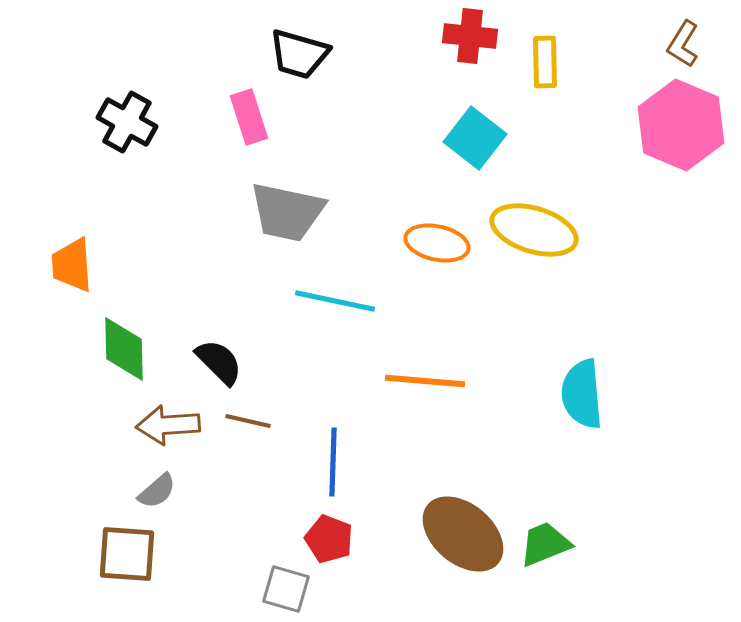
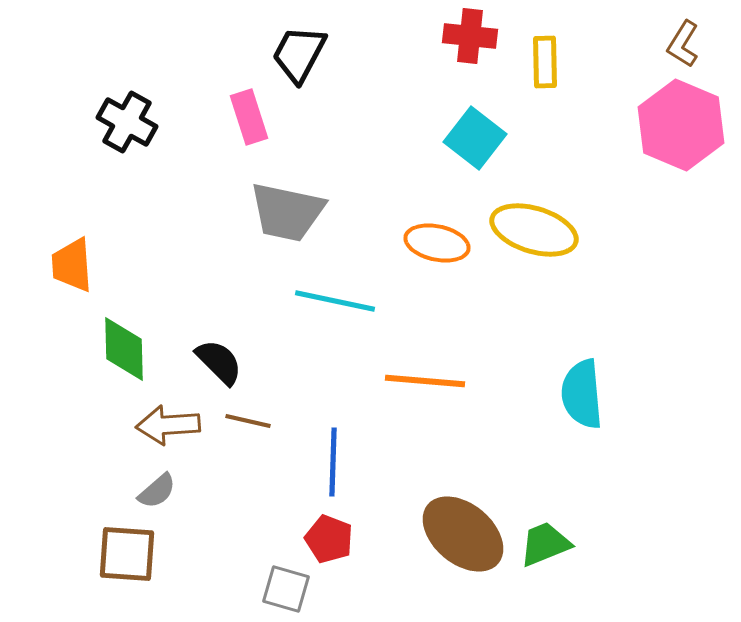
black trapezoid: rotated 102 degrees clockwise
